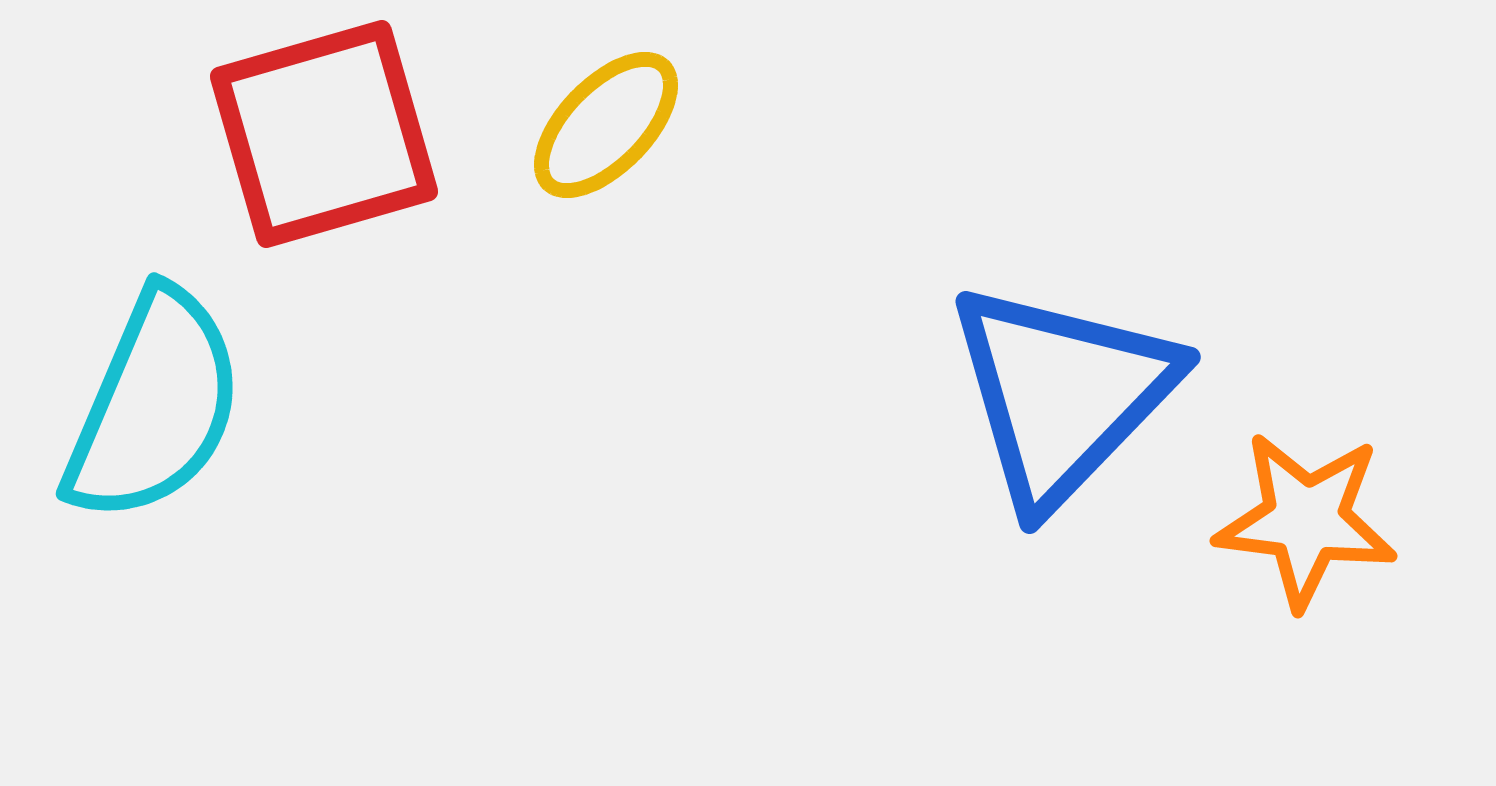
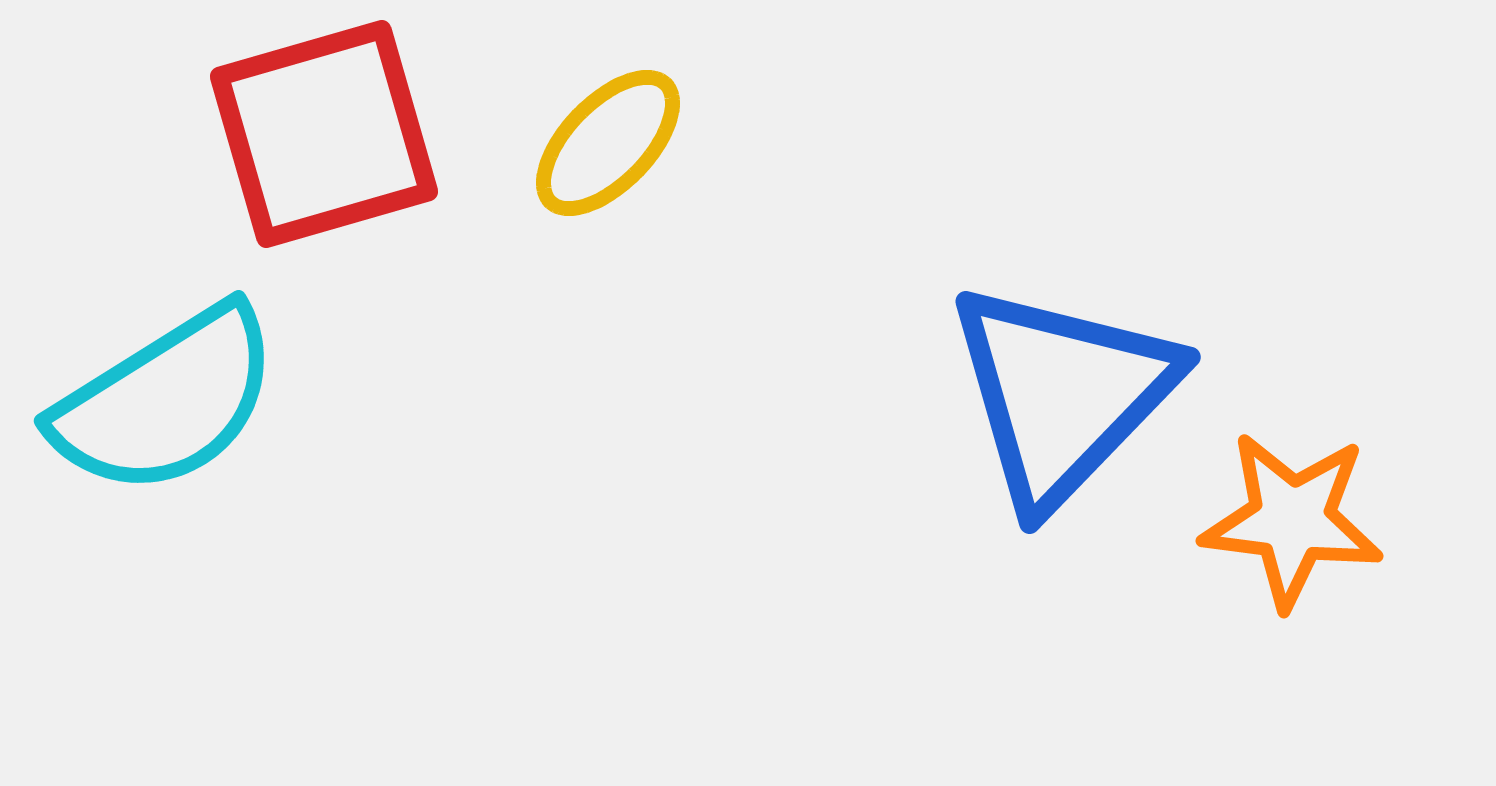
yellow ellipse: moved 2 px right, 18 px down
cyan semicircle: moved 12 px right, 5 px up; rotated 35 degrees clockwise
orange star: moved 14 px left
